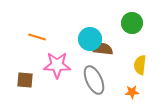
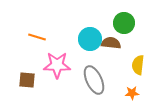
green circle: moved 8 px left
brown semicircle: moved 8 px right, 6 px up
yellow semicircle: moved 2 px left
brown square: moved 2 px right
orange star: moved 1 px down
